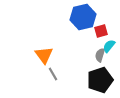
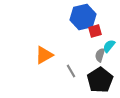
red square: moved 6 px left
orange triangle: rotated 36 degrees clockwise
gray line: moved 18 px right, 3 px up
black pentagon: rotated 15 degrees counterclockwise
